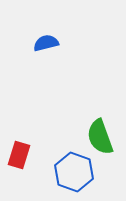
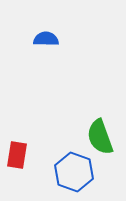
blue semicircle: moved 4 px up; rotated 15 degrees clockwise
red rectangle: moved 2 px left; rotated 8 degrees counterclockwise
